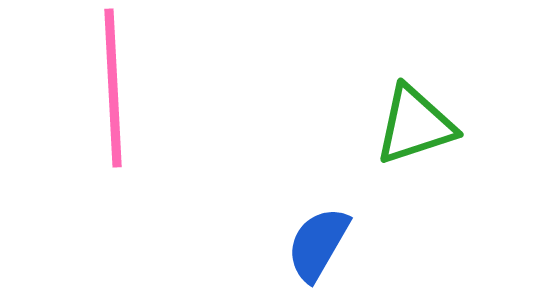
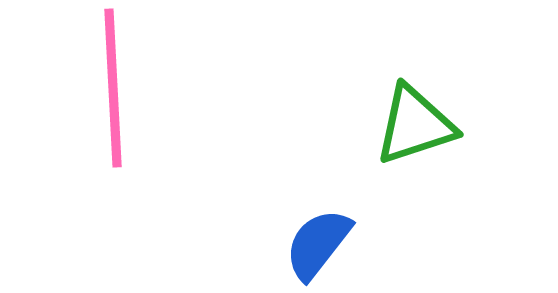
blue semicircle: rotated 8 degrees clockwise
